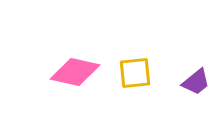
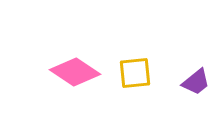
pink diamond: rotated 21 degrees clockwise
